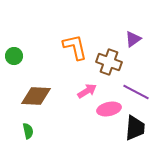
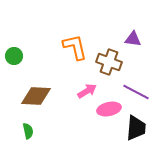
purple triangle: rotated 42 degrees clockwise
black trapezoid: moved 1 px right
